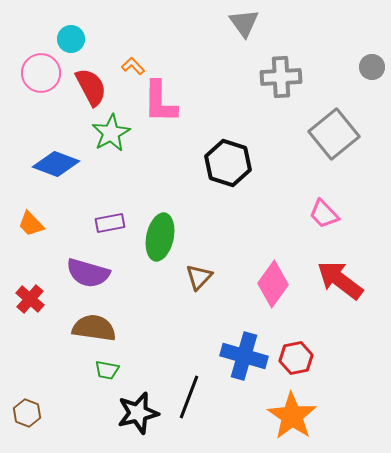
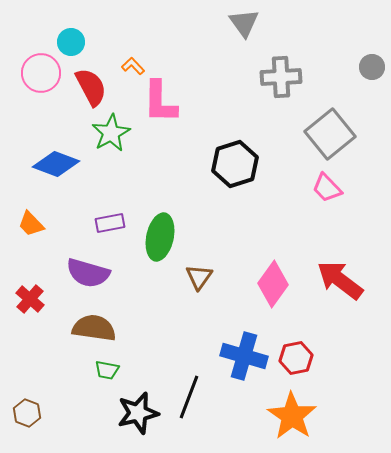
cyan circle: moved 3 px down
gray square: moved 4 px left
black hexagon: moved 7 px right, 1 px down; rotated 24 degrees clockwise
pink trapezoid: moved 3 px right, 26 px up
brown triangle: rotated 8 degrees counterclockwise
